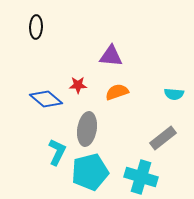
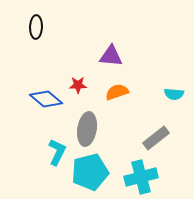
gray rectangle: moved 7 px left
cyan cross: rotated 32 degrees counterclockwise
